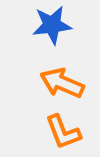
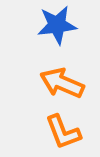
blue star: moved 5 px right
